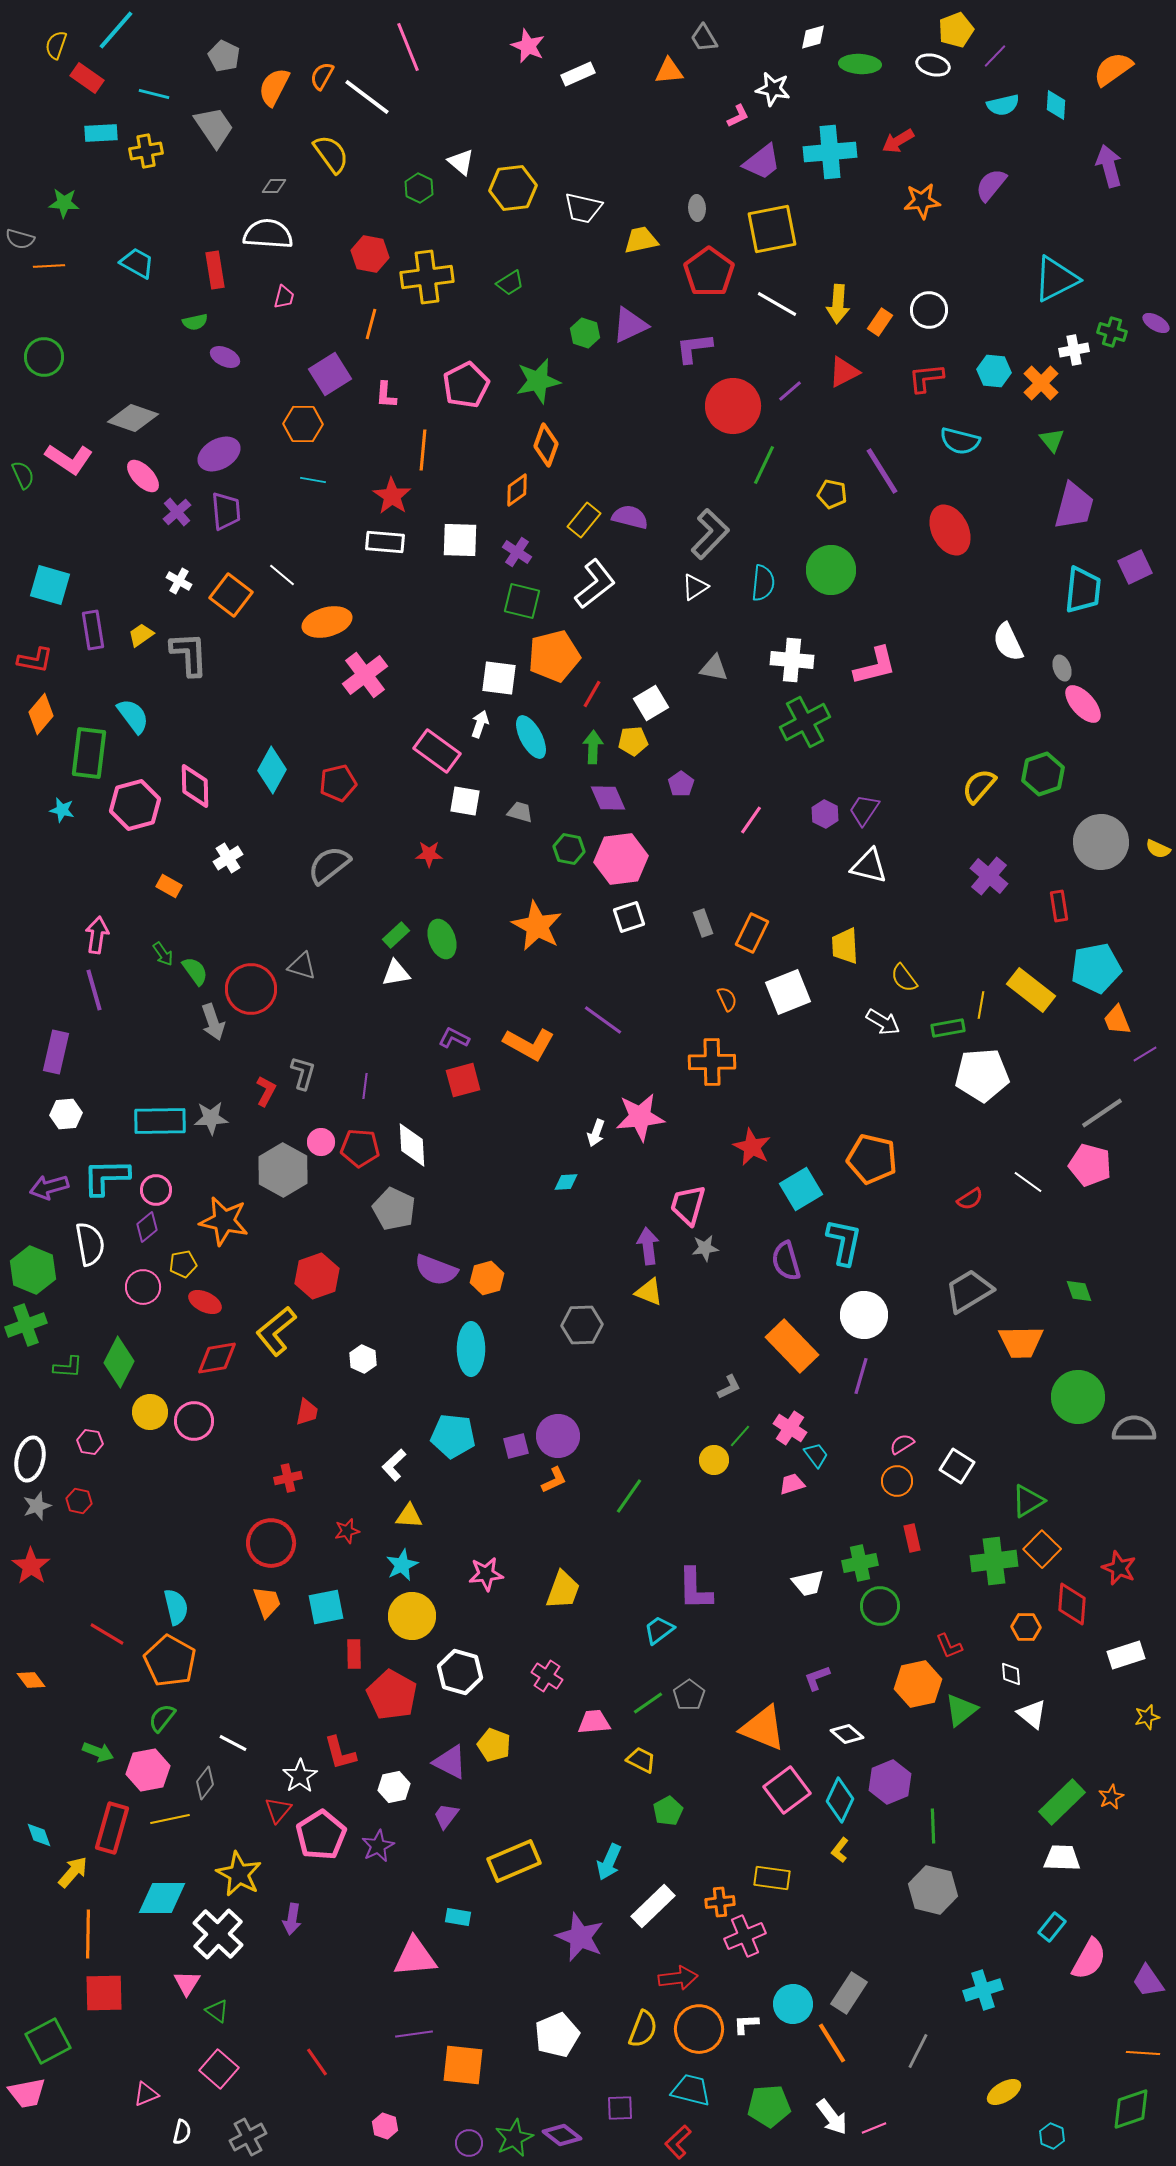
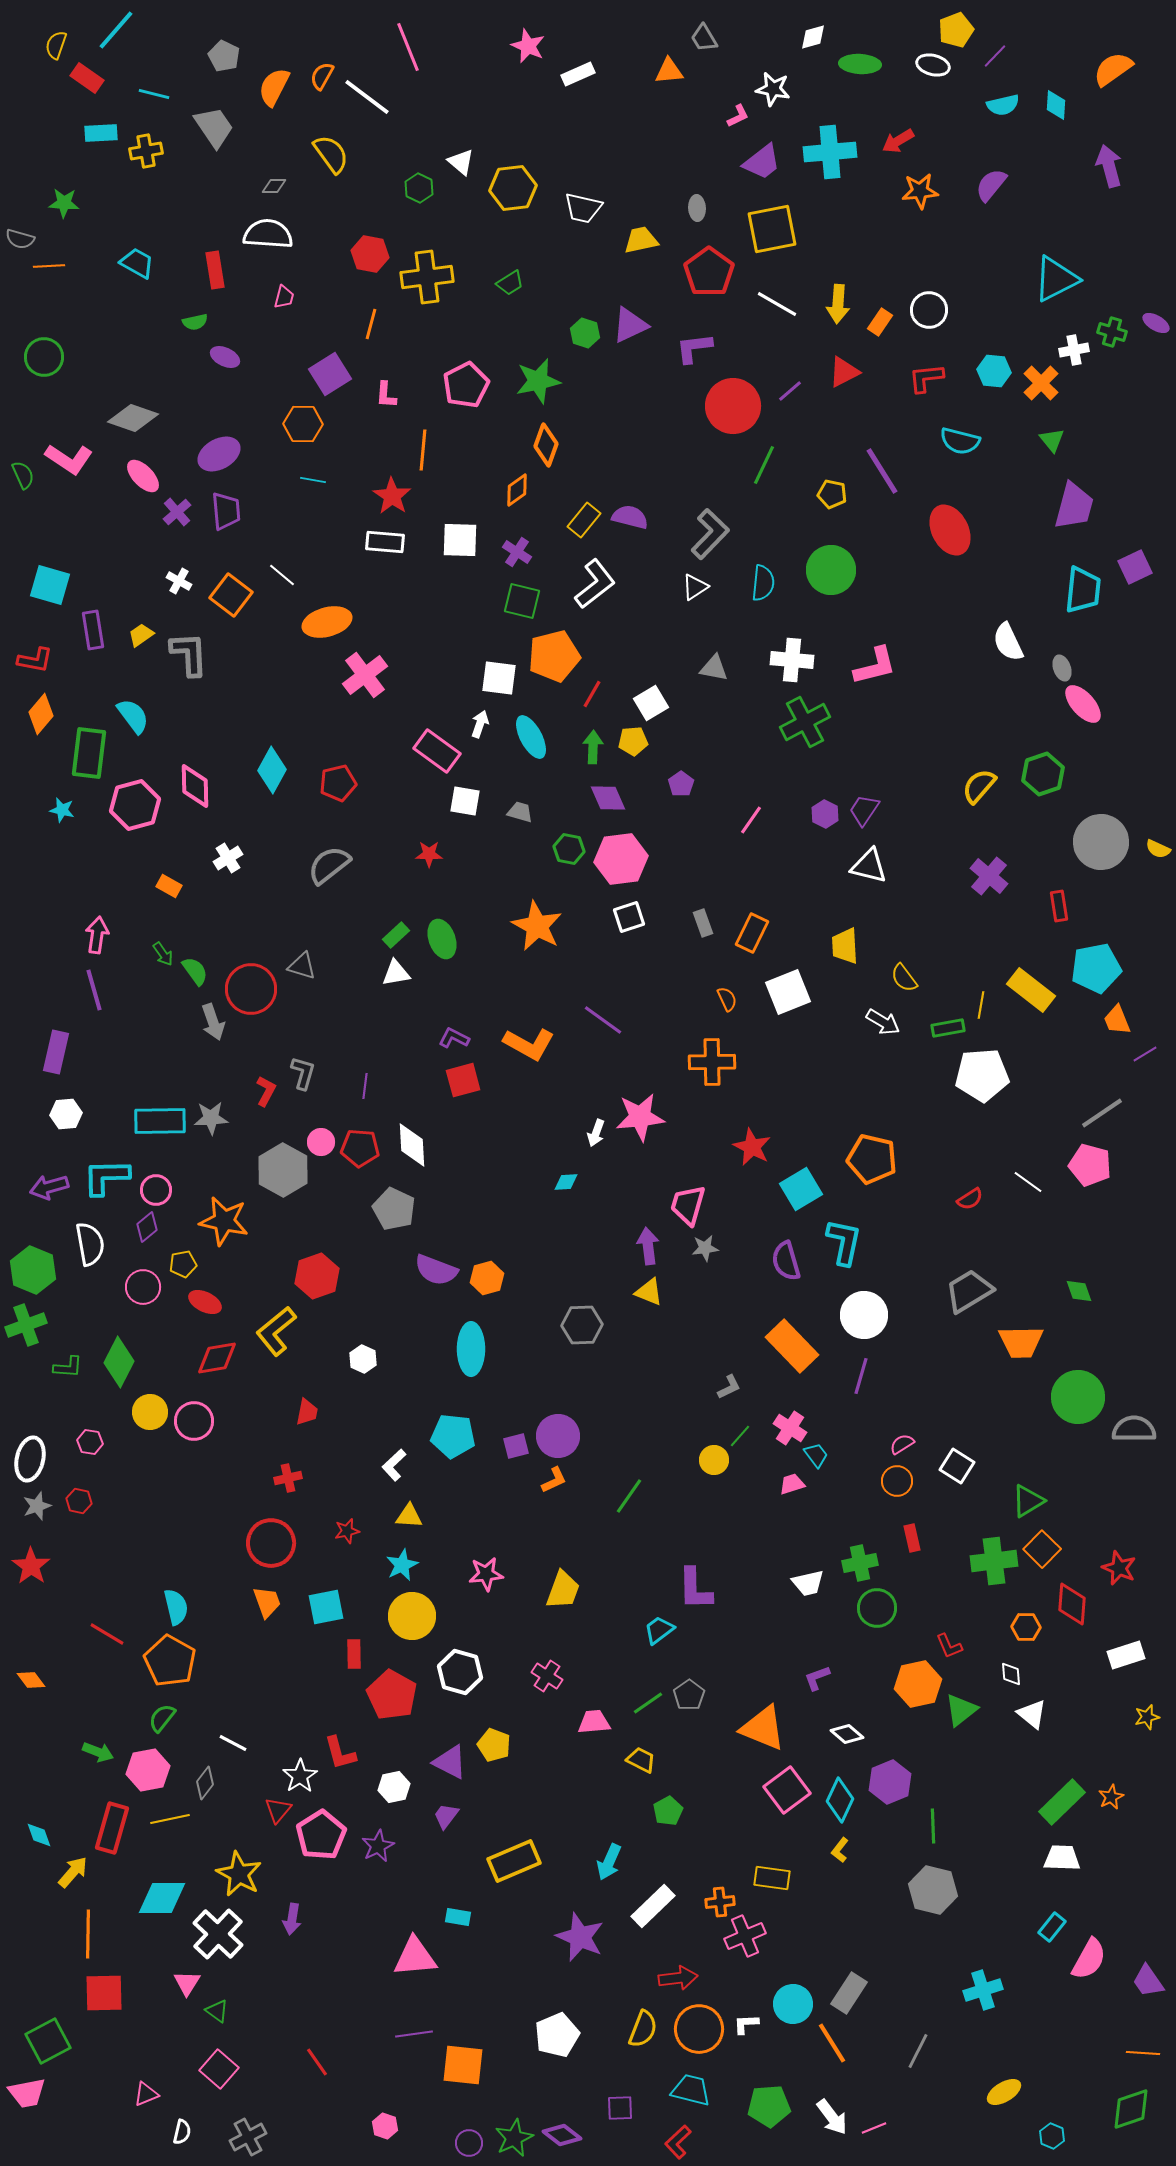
orange star at (922, 201): moved 2 px left, 10 px up
green circle at (880, 1606): moved 3 px left, 2 px down
